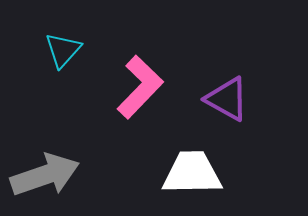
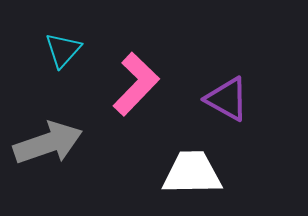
pink L-shape: moved 4 px left, 3 px up
gray arrow: moved 3 px right, 32 px up
